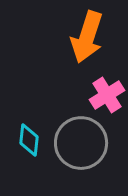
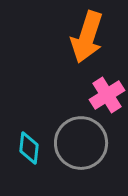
cyan diamond: moved 8 px down
